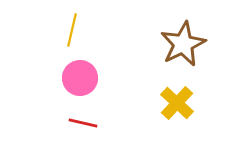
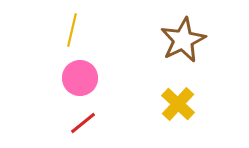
brown star: moved 4 px up
yellow cross: moved 1 px right, 1 px down
red line: rotated 52 degrees counterclockwise
